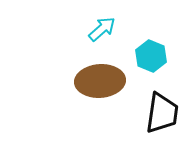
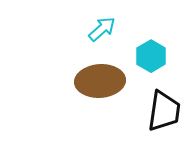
cyan hexagon: rotated 8 degrees clockwise
black trapezoid: moved 2 px right, 2 px up
